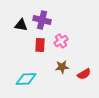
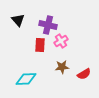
purple cross: moved 6 px right, 5 px down
black triangle: moved 3 px left, 5 px up; rotated 40 degrees clockwise
